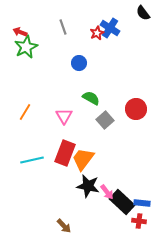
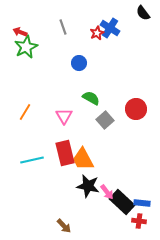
red rectangle: rotated 35 degrees counterclockwise
orange trapezoid: rotated 65 degrees counterclockwise
